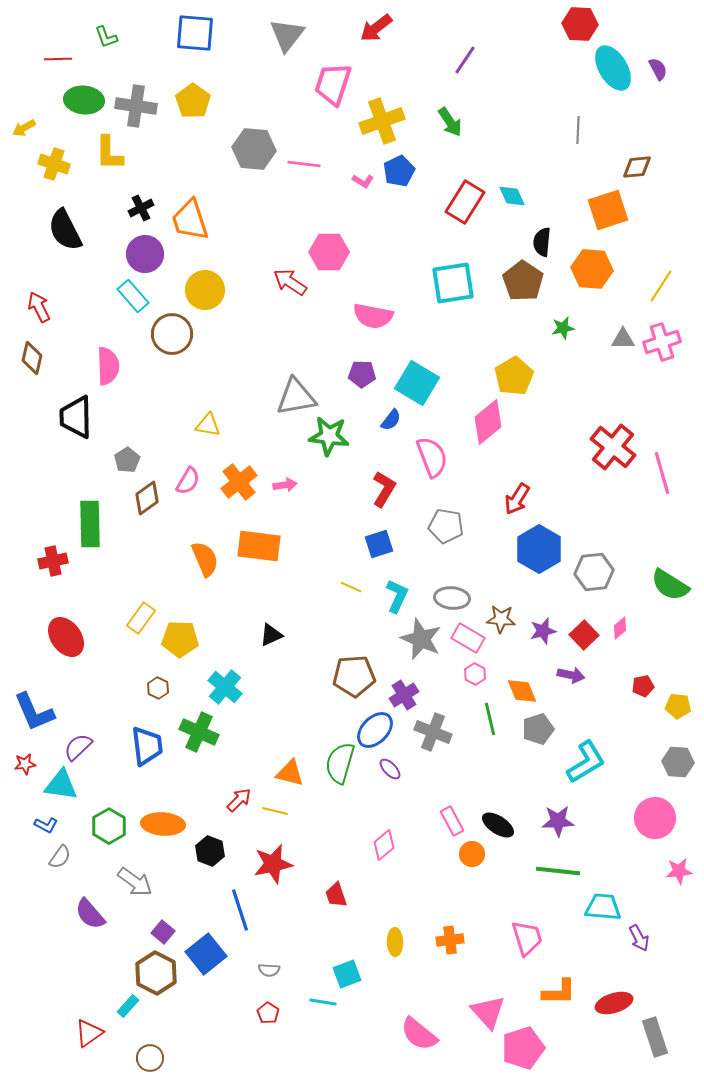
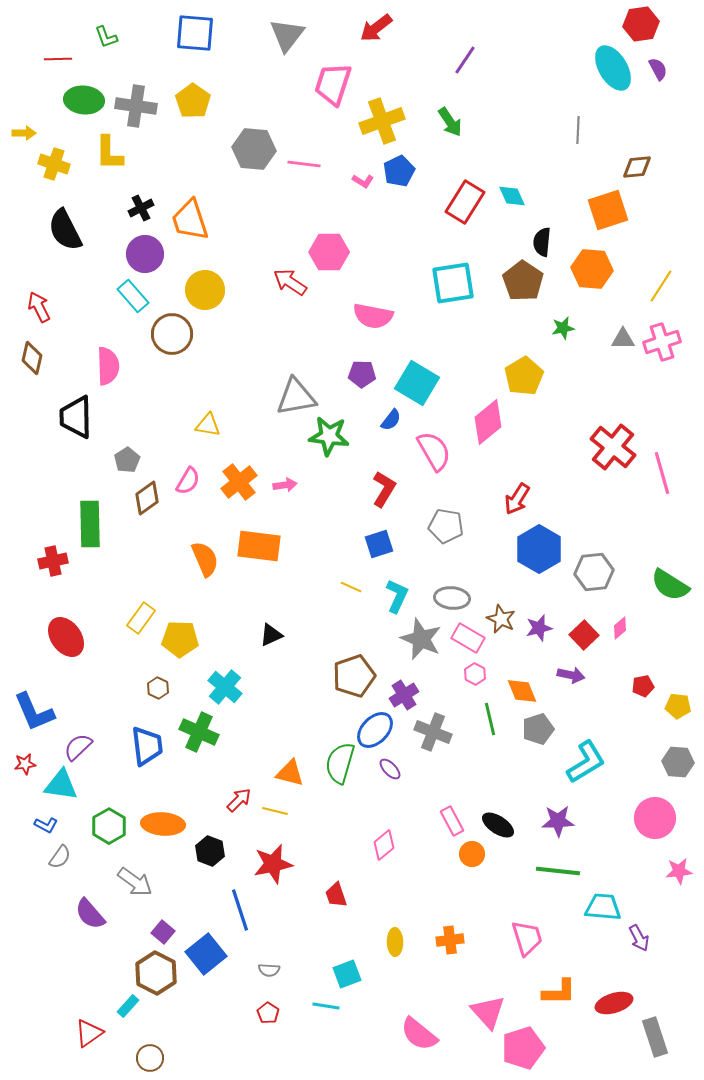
red hexagon at (580, 24): moved 61 px right; rotated 12 degrees counterclockwise
yellow arrow at (24, 128): moved 5 px down; rotated 150 degrees counterclockwise
yellow pentagon at (514, 376): moved 10 px right
pink semicircle at (432, 457): moved 2 px right, 6 px up; rotated 9 degrees counterclockwise
brown star at (501, 619): rotated 20 degrees clockwise
purple star at (543, 631): moved 4 px left, 3 px up
brown pentagon at (354, 676): rotated 15 degrees counterclockwise
cyan line at (323, 1002): moved 3 px right, 4 px down
